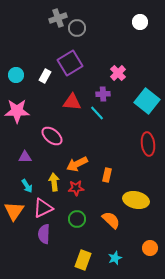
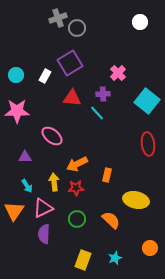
red triangle: moved 4 px up
